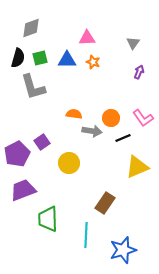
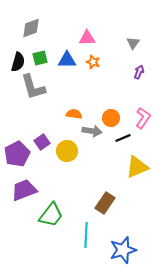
black semicircle: moved 4 px down
pink L-shape: rotated 110 degrees counterclockwise
yellow circle: moved 2 px left, 12 px up
purple trapezoid: moved 1 px right
green trapezoid: moved 3 px right, 4 px up; rotated 140 degrees counterclockwise
